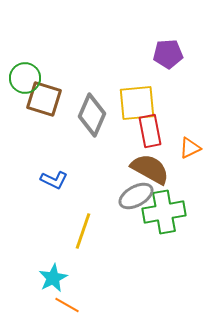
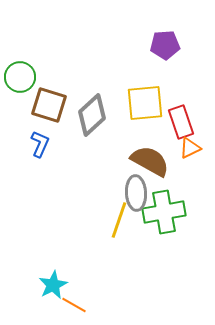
purple pentagon: moved 3 px left, 9 px up
green circle: moved 5 px left, 1 px up
brown square: moved 5 px right, 6 px down
yellow square: moved 8 px right
gray diamond: rotated 24 degrees clockwise
red rectangle: moved 31 px right, 9 px up; rotated 8 degrees counterclockwise
brown semicircle: moved 8 px up
blue L-shape: moved 14 px left, 36 px up; rotated 92 degrees counterclockwise
gray ellipse: moved 3 px up; rotated 64 degrees counterclockwise
yellow line: moved 36 px right, 11 px up
cyan star: moved 7 px down
orange line: moved 7 px right
